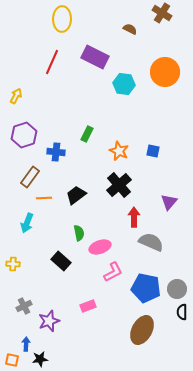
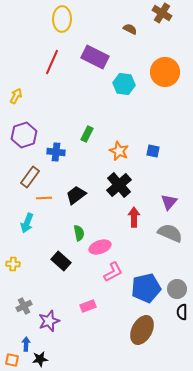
gray semicircle: moved 19 px right, 9 px up
blue pentagon: rotated 24 degrees counterclockwise
